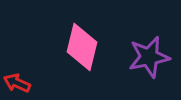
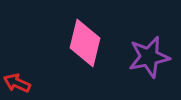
pink diamond: moved 3 px right, 4 px up
